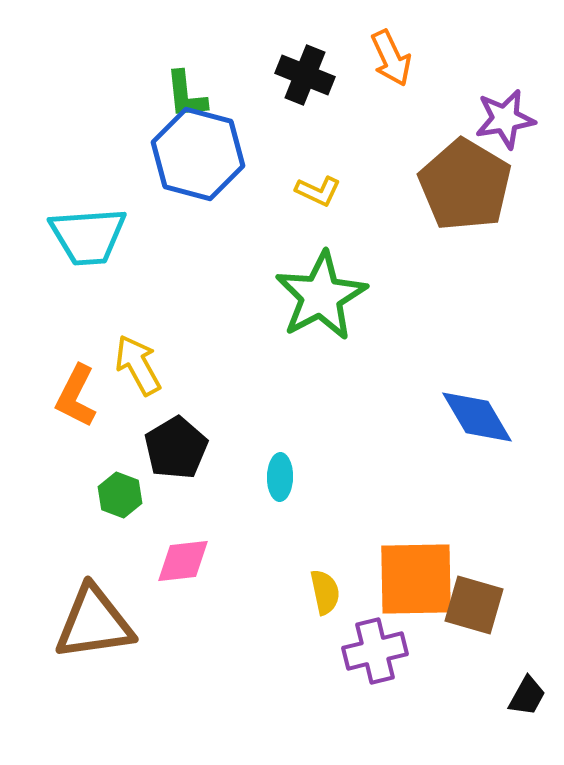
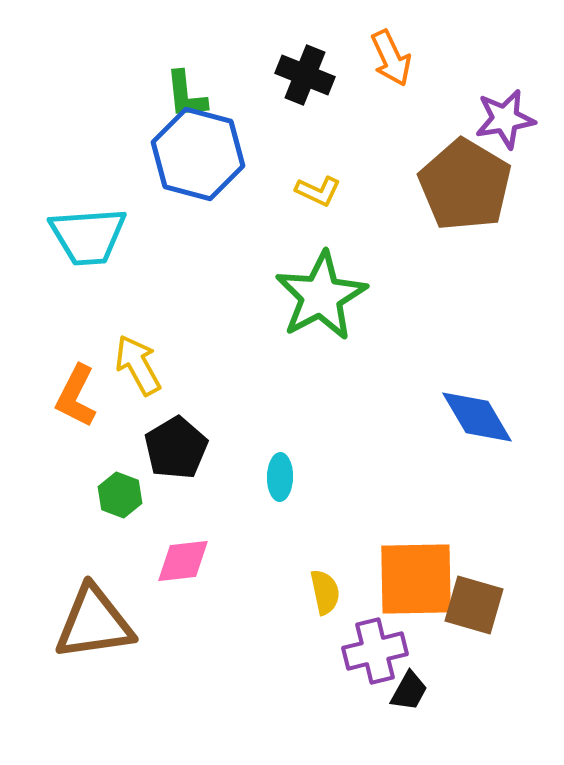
black trapezoid: moved 118 px left, 5 px up
